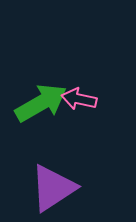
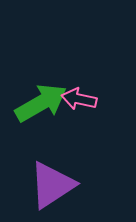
purple triangle: moved 1 px left, 3 px up
